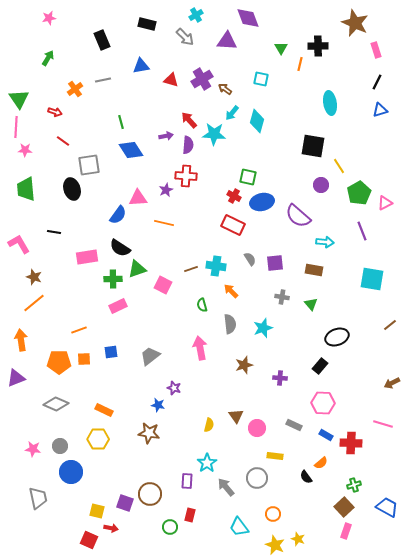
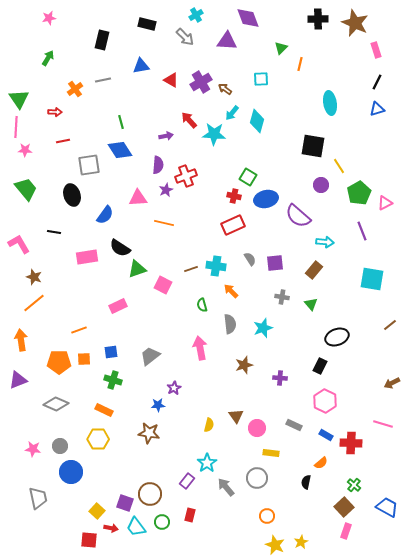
black rectangle at (102, 40): rotated 36 degrees clockwise
black cross at (318, 46): moved 27 px up
green triangle at (281, 48): rotated 16 degrees clockwise
purple cross at (202, 79): moved 1 px left, 3 px down
cyan square at (261, 79): rotated 14 degrees counterclockwise
red triangle at (171, 80): rotated 14 degrees clockwise
blue triangle at (380, 110): moved 3 px left, 1 px up
red arrow at (55, 112): rotated 16 degrees counterclockwise
red line at (63, 141): rotated 48 degrees counterclockwise
purple semicircle at (188, 145): moved 30 px left, 20 px down
blue diamond at (131, 150): moved 11 px left
red cross at (186, 176): rotated 25 degrees counterclockwise
green square at (248, 177): rotated 18 degrees clockwise
green trapezoid at (26, 189): rotated 145 degrees clockwise
black ellipse at (72, 189): moved 6 px down
red cross at (234, 196): rotated 16 degrees counterclockwise
blue ellipse at (262, 202): moved 4 px right, 3 px up
blue semicircle at (118, 215): moved 13 px left
red rectangle at (233, 225): rotated 50 degrees counterclockwise
brown rectangle at (314, 270): rotated 60 degrees counterclockwise
green cross at (113, 279): moved 101 px down; rotated 18 degrees clockwise
black rectangle at (320, 366): rotated 14 degrees counterclockwise
purple triangle at (16, 378): moved 2 px right, 2 px down
purple star at (174, 388): rotated 24 degrees clockwise
pink hexagon at (323, 403): moved 2 px right, 2 px up; rotated 25 degrees clockwise
blue star at (158, 405): rotated 16 degrees counterclockwise
yellow rectangle at (275, 456): moved 4 px left, 3 px up
black semicircle at (306, 477): moved 5 px down; rotated 48 degrees clockwise
purple rectangle at (187, 481): rotated 35 degrees clockwise
green cross at (354, 485): rotated 32 degrees counterclockwise
yellow square at (97, 511): rotated 28 degrees clockwise
orange circle at (273, 514): moved 6 px left, 2 px down
green circle at (170, 527): moved 8 px left, 5 px up
cyan trapezoid at (239, 527): moved 103 px left
yellow star at (298, 539): moved 3 px right, 3 px down; rotated 24 degrees clockwise
red square at (89, 540): rotated 18 degrees counterclockwise
